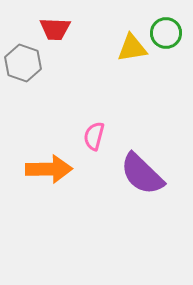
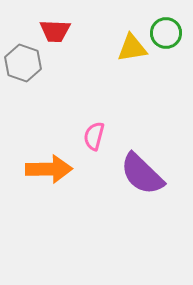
red trapezoid: moved 2 px down
